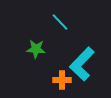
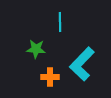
cyan line: rotated 42 degrees clockwise
orange cross: moved 12 px left, 3 px up
